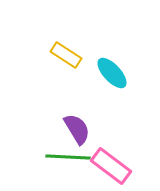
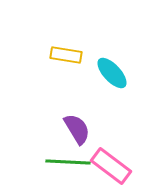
yellow rectangle: rotated 24 degrees counterclockwise
green line: moved 5 px down
